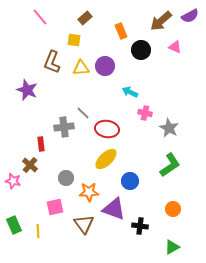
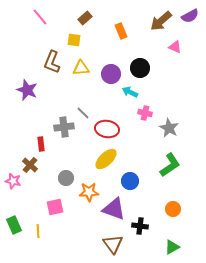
black circle: moved 1 px left, 18 px down
purple circle: moved 6 px right, 8 px down
brown triangle: moved 29 px right, 20 px down
